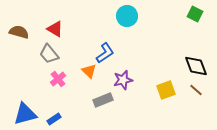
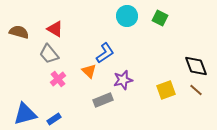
green square: moved 35 px left, 4 px down
